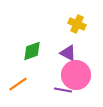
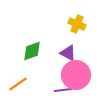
purple line: rotated 18 degrees counterclockwise
